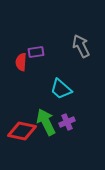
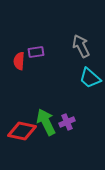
red semicircle: moved 2 px left, 1 px up
cyan trapezoid: moved 29 px right, 11 px up
